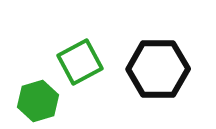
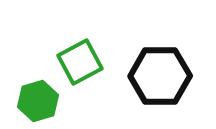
black hexagon: moved 2 px right, 7 px down
